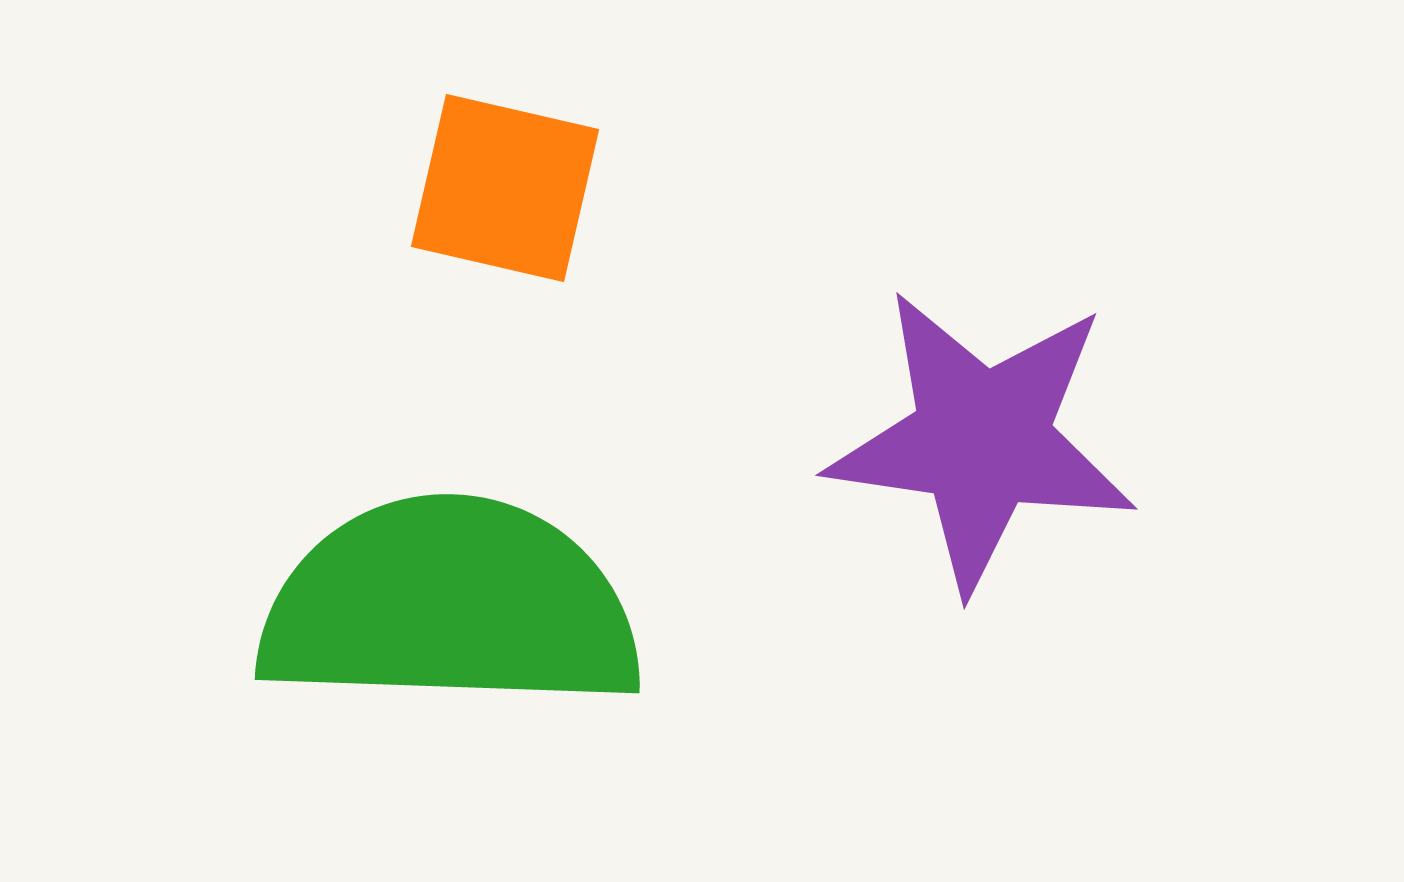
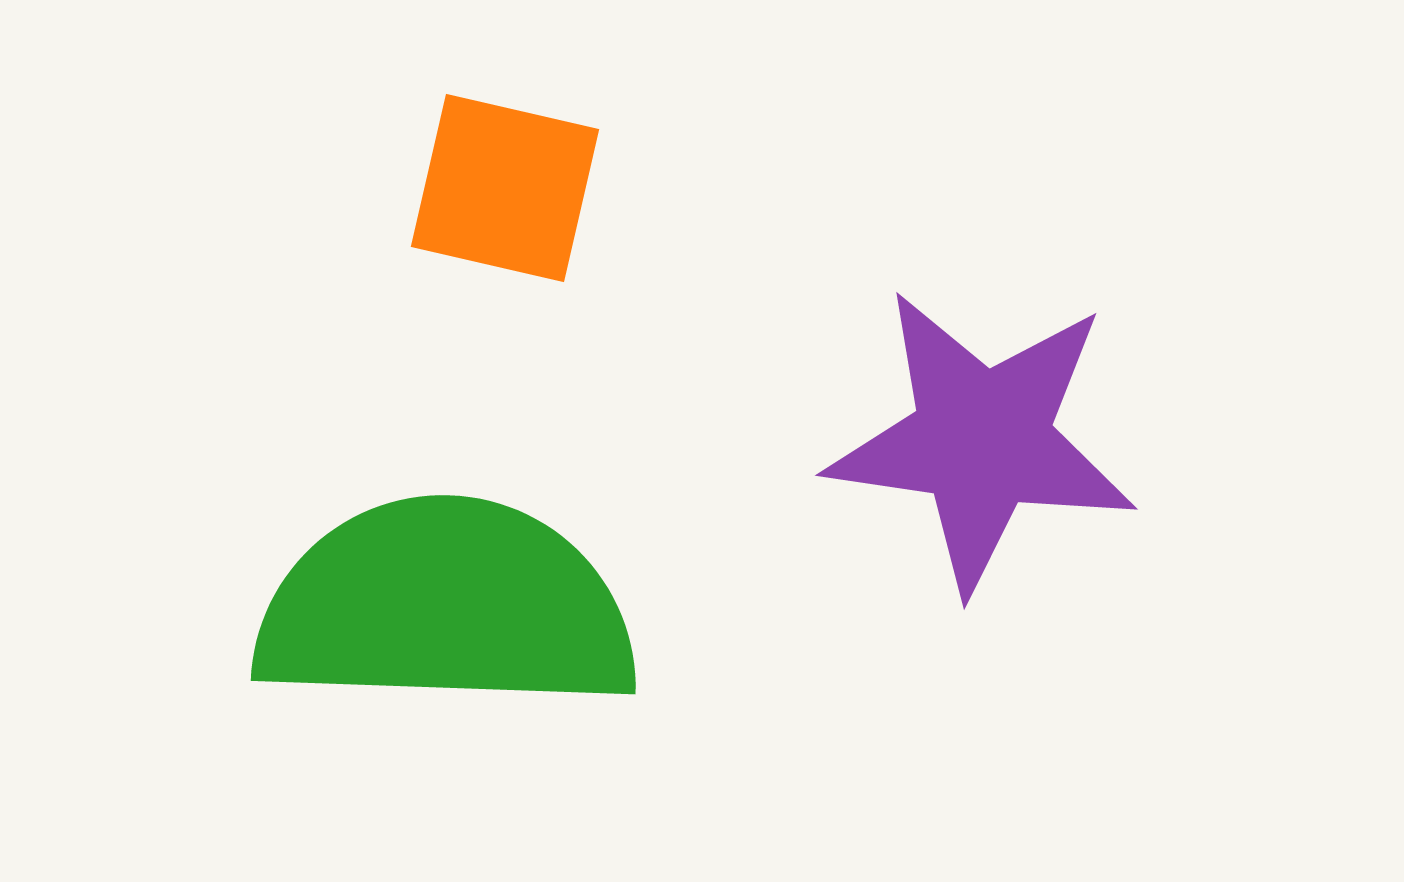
green semicircle: moved 4 px left, 1 px down
